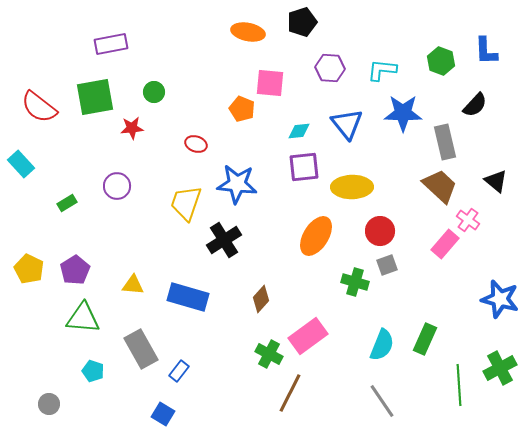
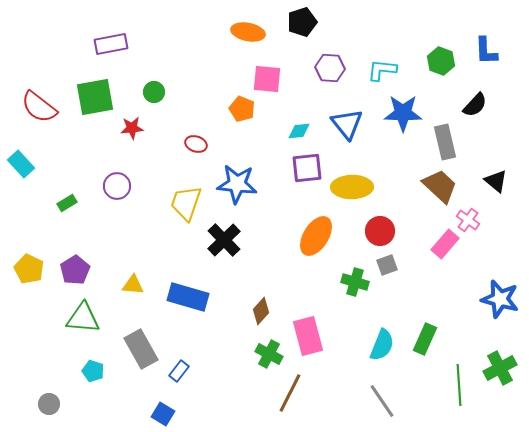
pink square at (270, 83): moved 3 px left, 4 px up
purple square at (304, 167): moved 3 px right, 1 px down
black cross at (224, 240): rotated 12 degrees counterclockwise
brown diamond at (261, 299): moved 12 px down
pink rectangle at (308, 336): rotated 69 degrees counterclockwise
